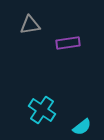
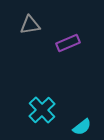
purple rectangle: rotated 15 degrees counterclockwise
cyan cross: rotated 12 degrees clockwise
